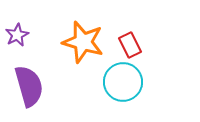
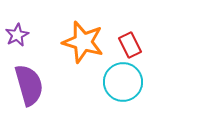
purple semicircle: moved 1 px up
